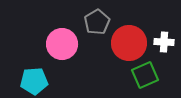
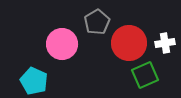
white cross: moved 1 px right, 1 px down; rotated 12 degrees counterclockwise
cyan pentagon: rotated 28 degrees clockwise
